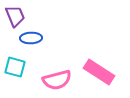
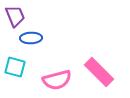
pink rectangle: rotated 12 degrees clockwise
